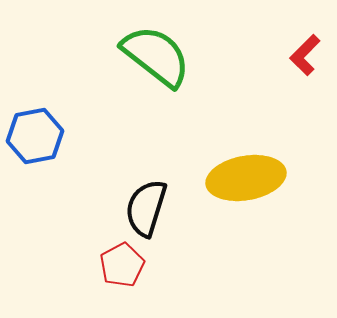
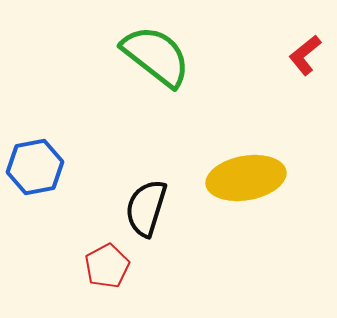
red L-shape: rotated 6 degrees clockwise
blue hexagon: moved 31 px down
red pentagon: moved 15 px left, 1 px down
